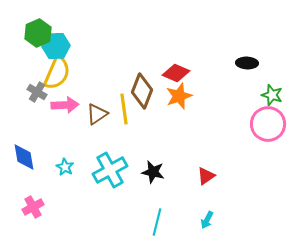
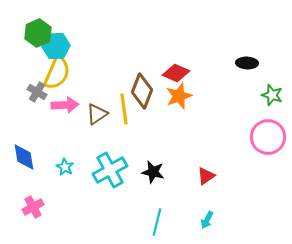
pink circle: moved 13 px down
